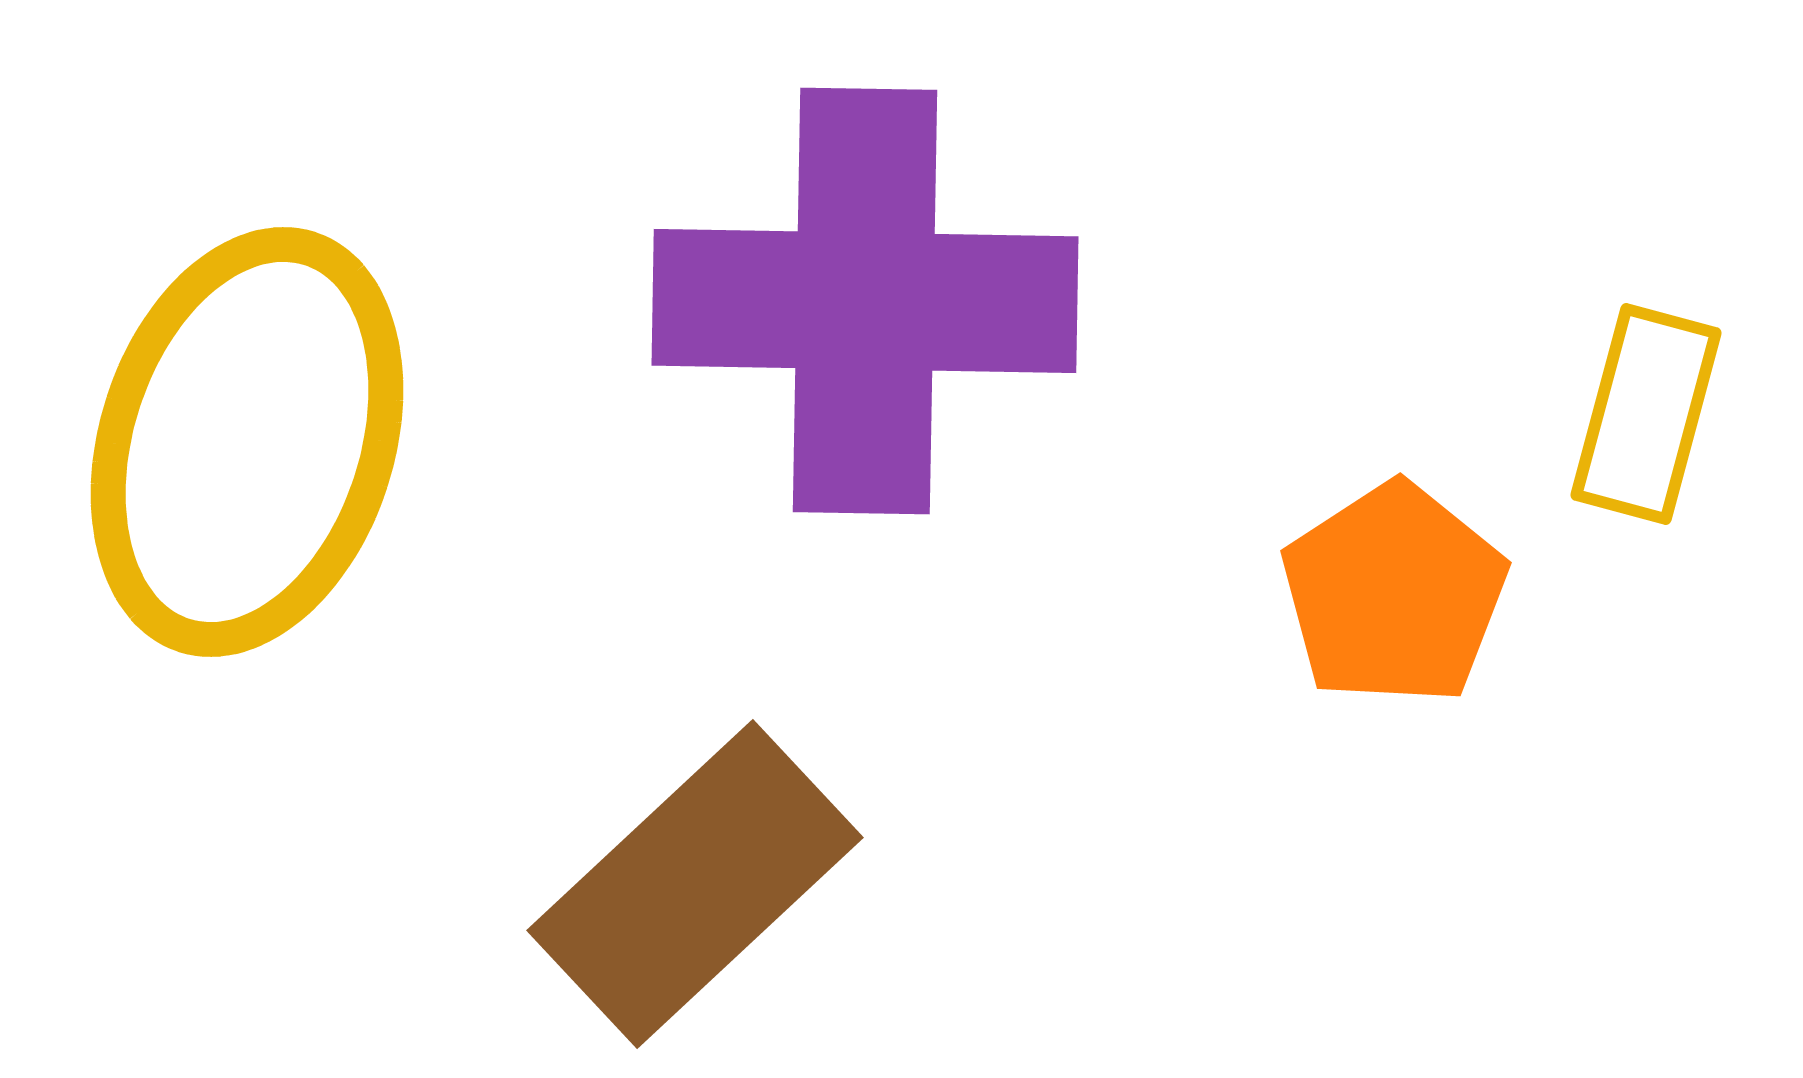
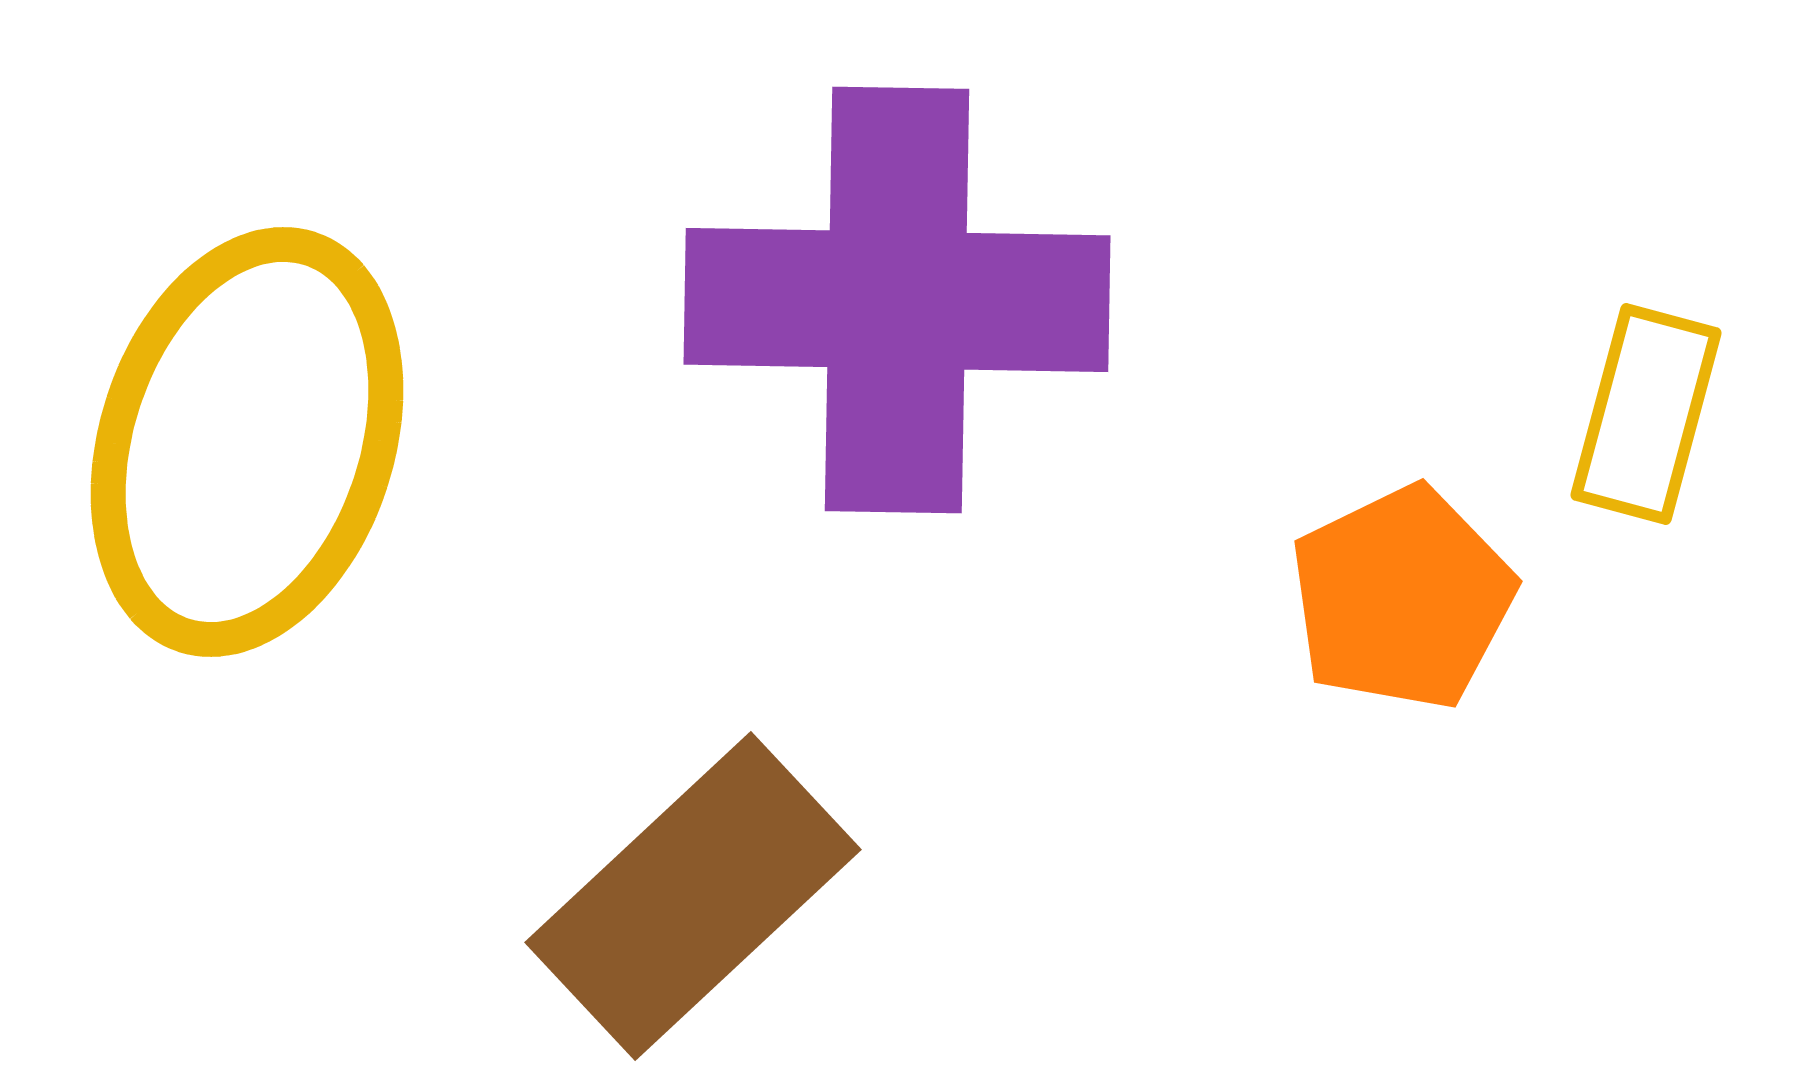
purple cross: moved 32 px right, 1 px up
orange pentagon: moved 8 px right, 4 px down; rotated 7 degrees clockwise
brown rectangle: moved 2 px left, 12 px down
